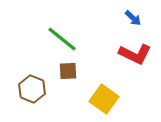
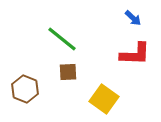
red L-shape: rotated 24 degrees counterclockwise
brown square: moved 1 px down
brown hexagon: moved 7 px left
